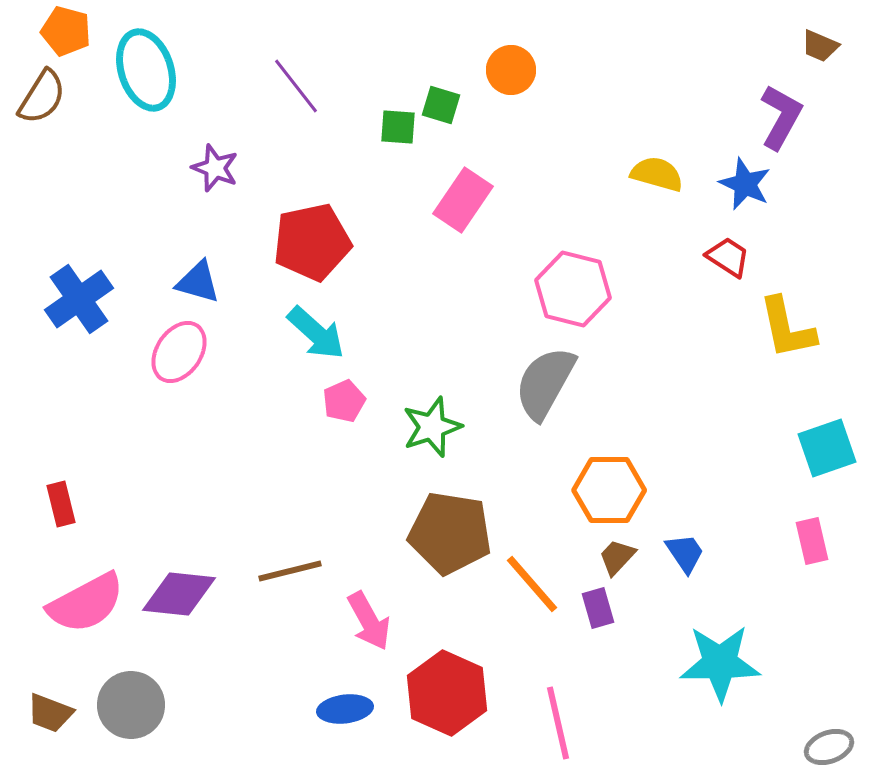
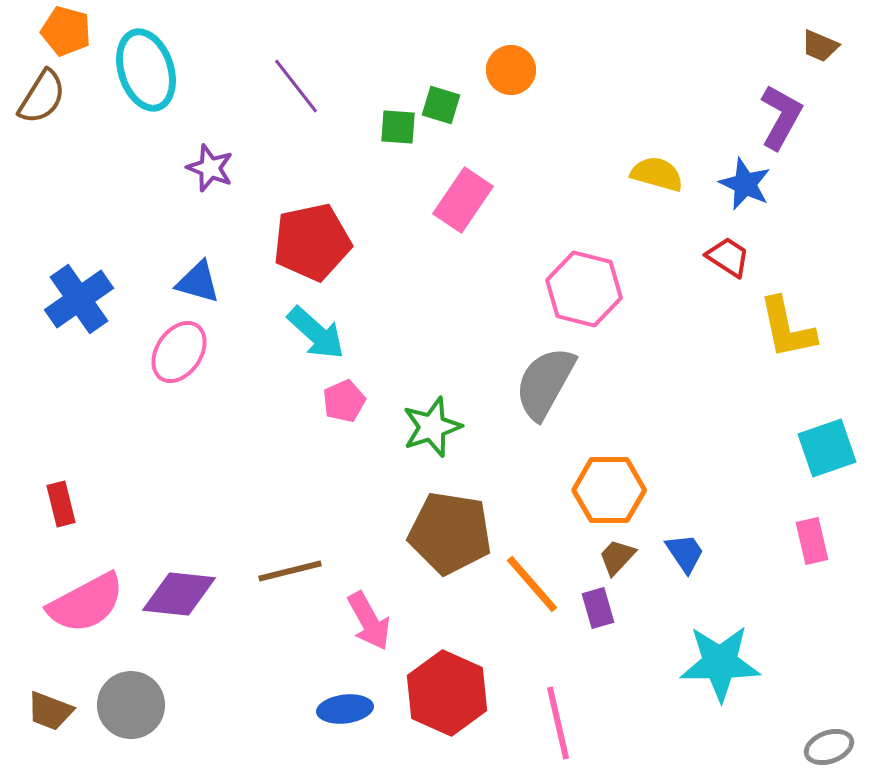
purple star at (215, 168): moved 5 px left
pink hexagon at (573, 289): moved 11 px right
brown trapezoid at (50, 713): moved 2 px up
